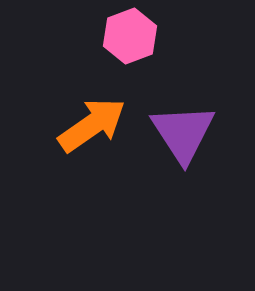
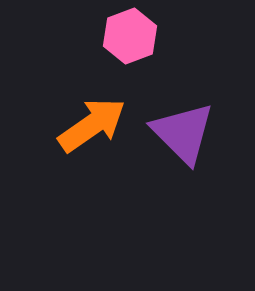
purple triangle: rotated 12 degrees counterclockwise
